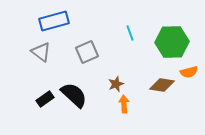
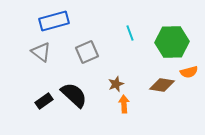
black rectangle: moved 1 px left, 2 px down
